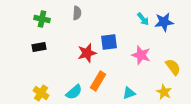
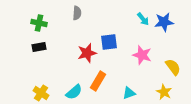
green cross: moved 3 px left, 4 px down
pink star: moved 1 px right
